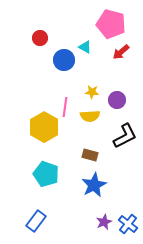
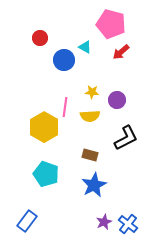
black L-shape: moved 1 px right, 2 px down
blue rectangle: moved 9 px left
